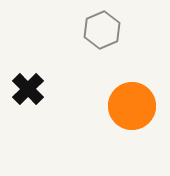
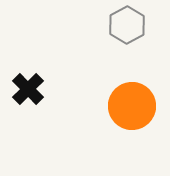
gray hexagon: moved 25 px right, 5 px up; rotated 6 degrees counterclockwise
